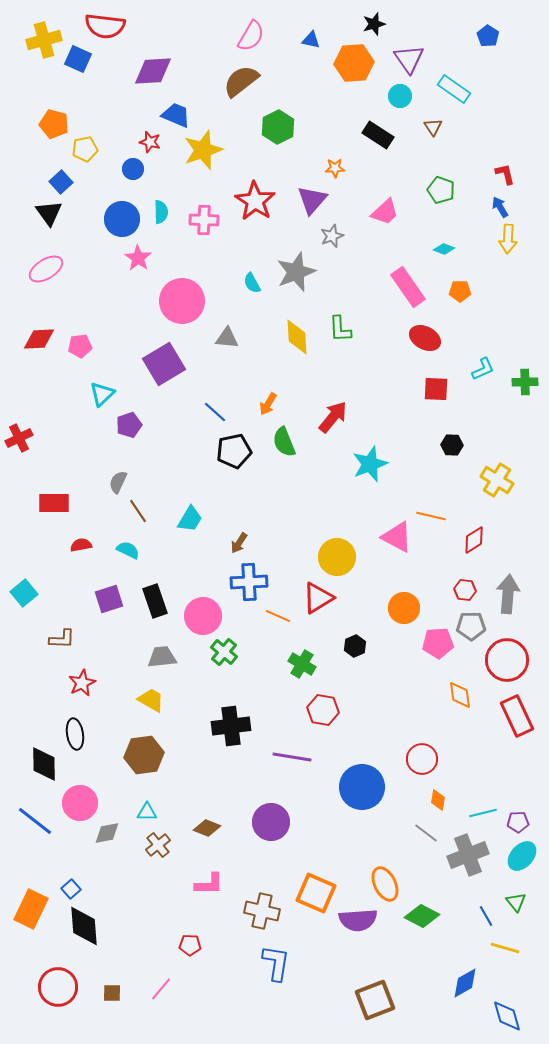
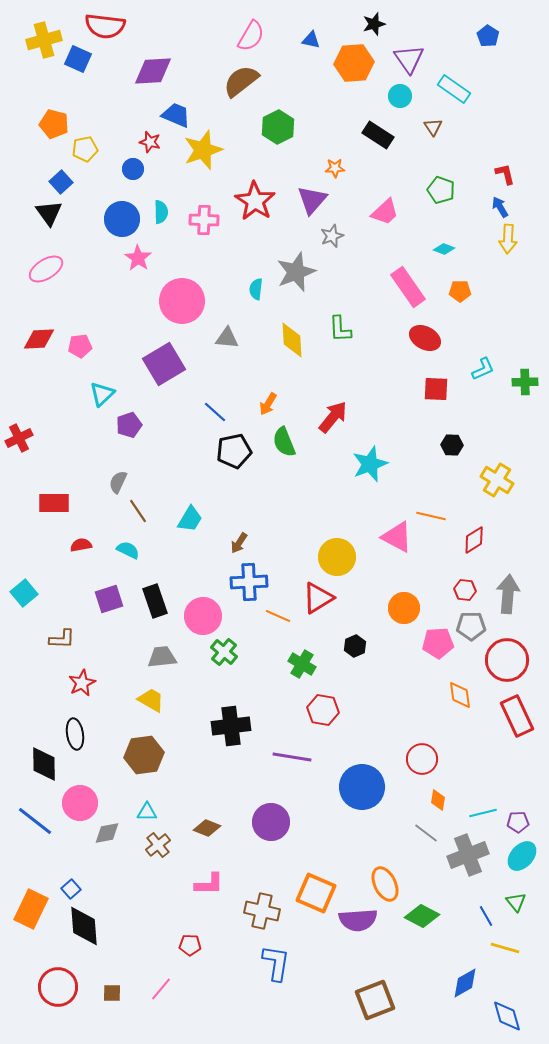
cyan semicircle at (252, 283): moved 4 px right, 6 px down; rotated 35 degrees clockwise
yellow diamond at (297, 337): moved 5 px left, 3 px down
